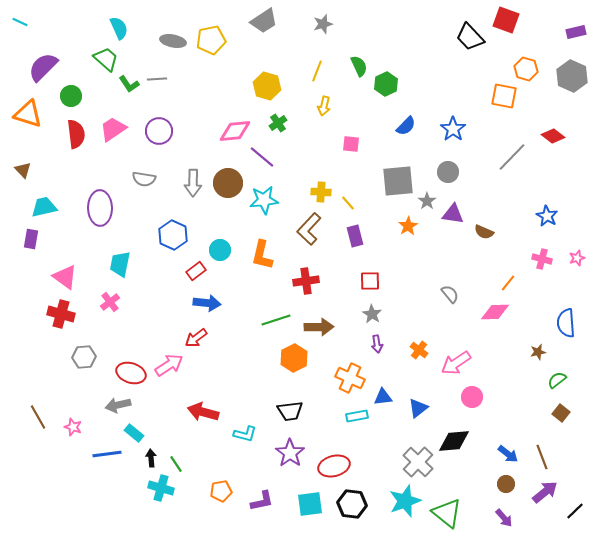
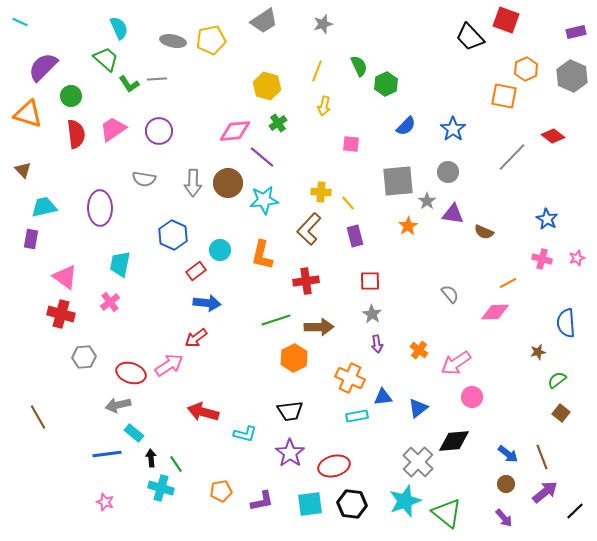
orange hexagon at (526, 69): rotated 20 degrees clockwise
blue star at (547, 216): moved 3 px down
orange line at (508, 283): rotated 24 degrees clockwise
pink star at (73, 427): moved 32 px right, 75 px down
